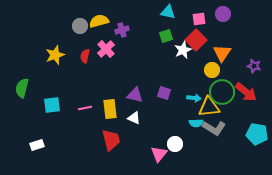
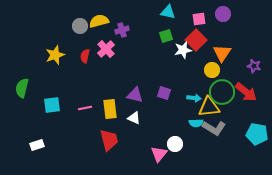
white star: rotated 12 degrees clockwise
red trapezoid: moved 2 px left
